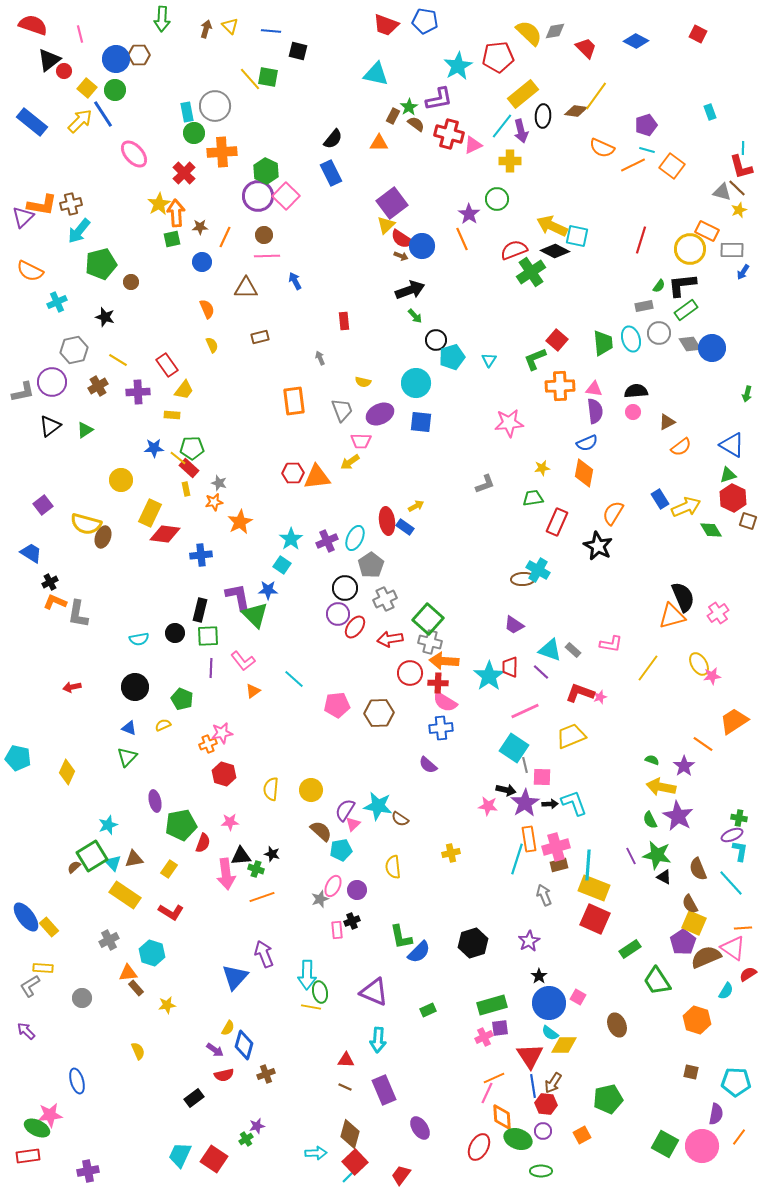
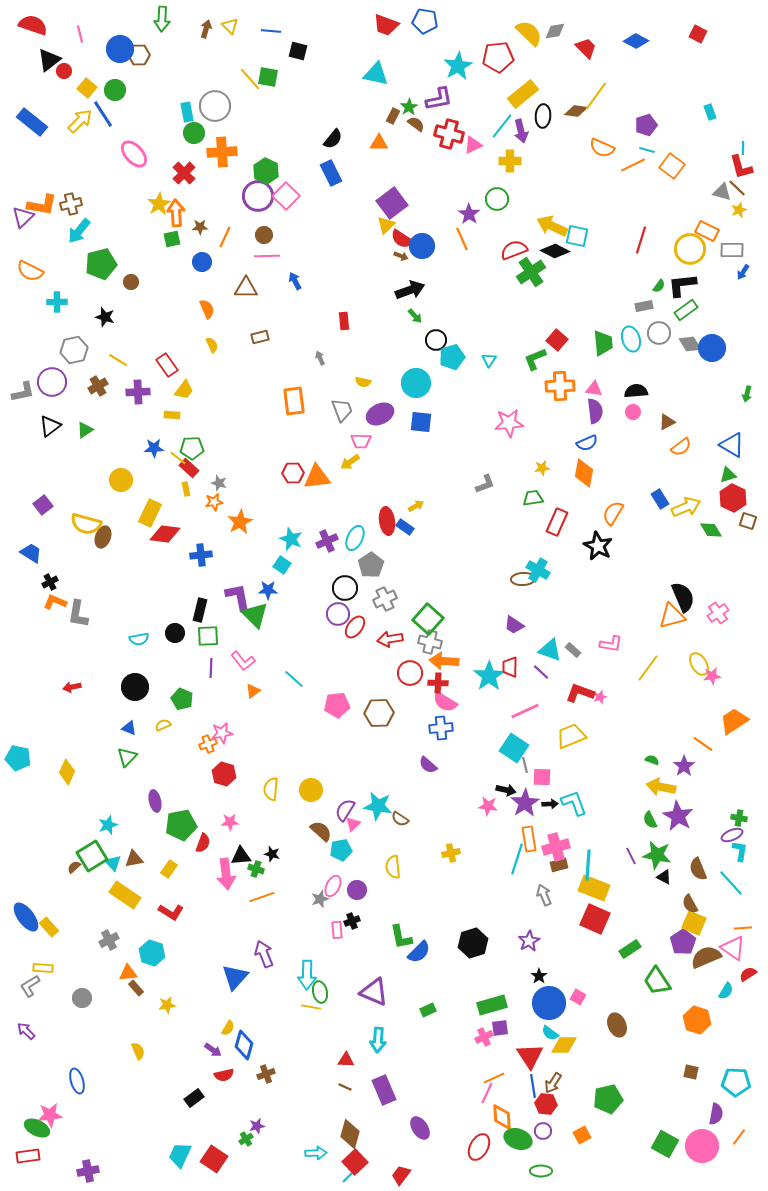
blue circle at (116, 59): moved 4 px right, 10 px up
cyan cross at (57, 302): rotated 24 degrees clockwise
cyan star at (291, 539): rotated 15 degrees counterclockwise
purple arrow at (215, 1050): moved 2 px left
